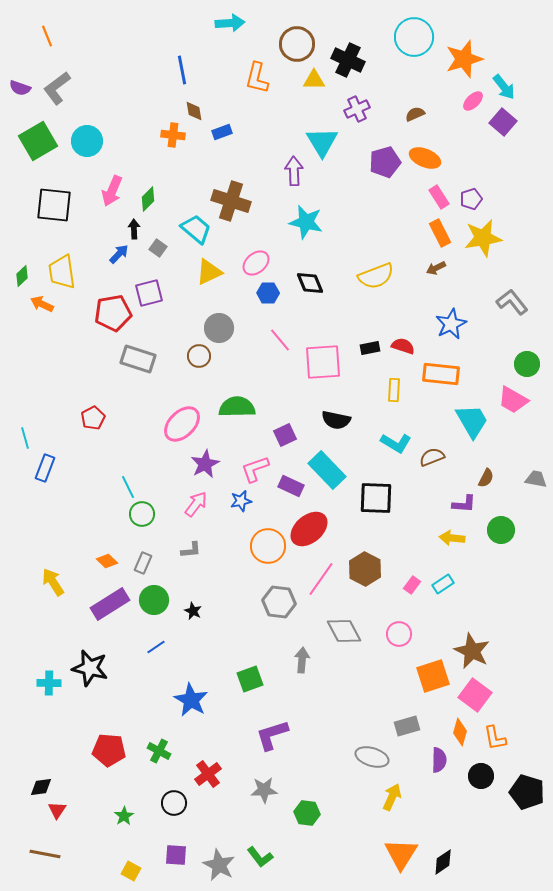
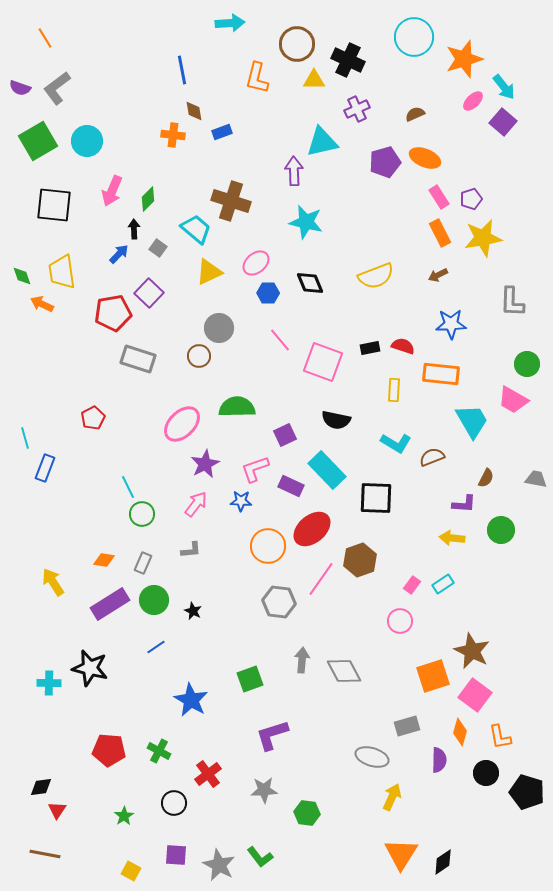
orange line at (47, 36): moved 2 px left, 2 px down; rotated 10 degrees counterclockwise
cyan triangle at (322, 142): rotated 48 degrees clockwise
brown arrow at (436, 268): moved 2 px right, 7 px down
green diamond at (22, 276): rotated 65 degrees counterclockwise
purple square at (149, 293): rotated 32 degrees counterclockwise
gray L-shape at (512, 302): rotated 140 degrees counterclockwise
blue star at (451, 324): rotated 24 degrees clockwise
pink square at (323, 362): rotated 24 degrees clockwise
blue star at (241, 501): rotated 15 degrees clockwise
red ellipse at (309, 529): moved 3 px right
orange diamond at (107, 561): moved 3 px left, 1 px up; rotated 35 degrees counterclockwise
brown hexagon at (365, 569): moved 5 px left, 9 px up; rotated 12 degrees clockwise
gray diamond at (344, 631): moved 40 px down
pink circle at (399, 634): moved 1 px right, 13 px up
orange L-shape at (495, 738): moved 5 px right, 1 px up
black circle at (481, 776): moved 5 px right, 3 px up
